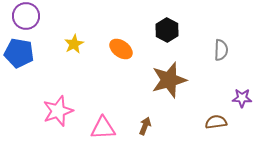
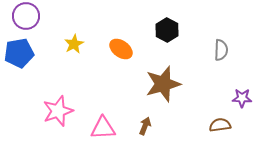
blue pentagon: rotated 20 degrees counterclockwise
brown star: moved 6 px left, 4 px down
brown semicircle: moved 4 px right, 3 px down
